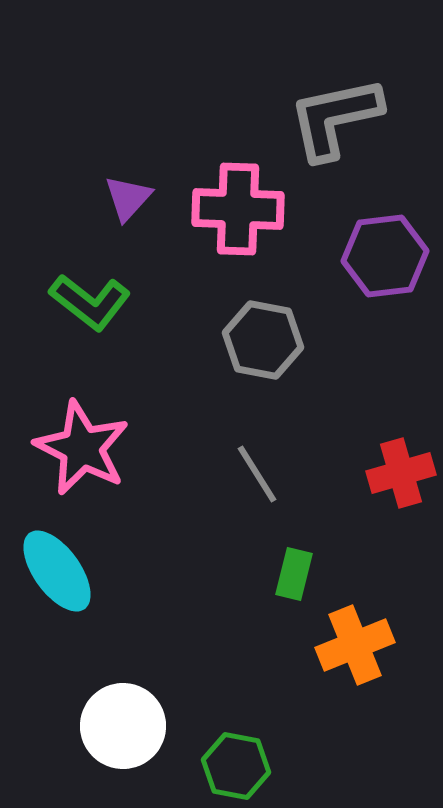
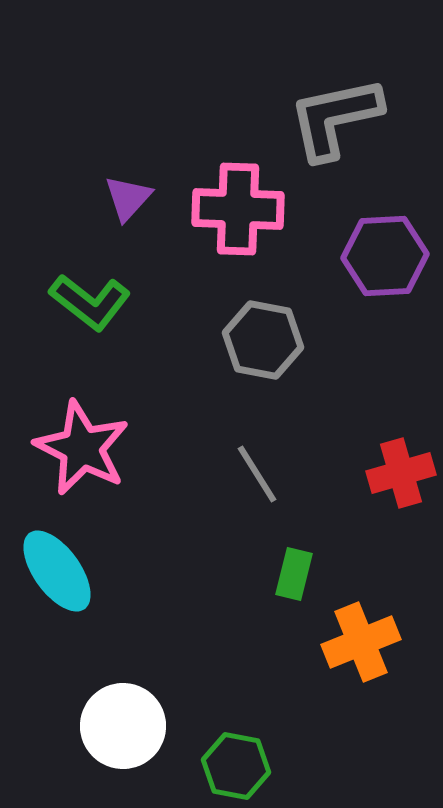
purple hexagon: rotated 4 degrees clockwise
orange cross: moved 6 px right, 3 px up
